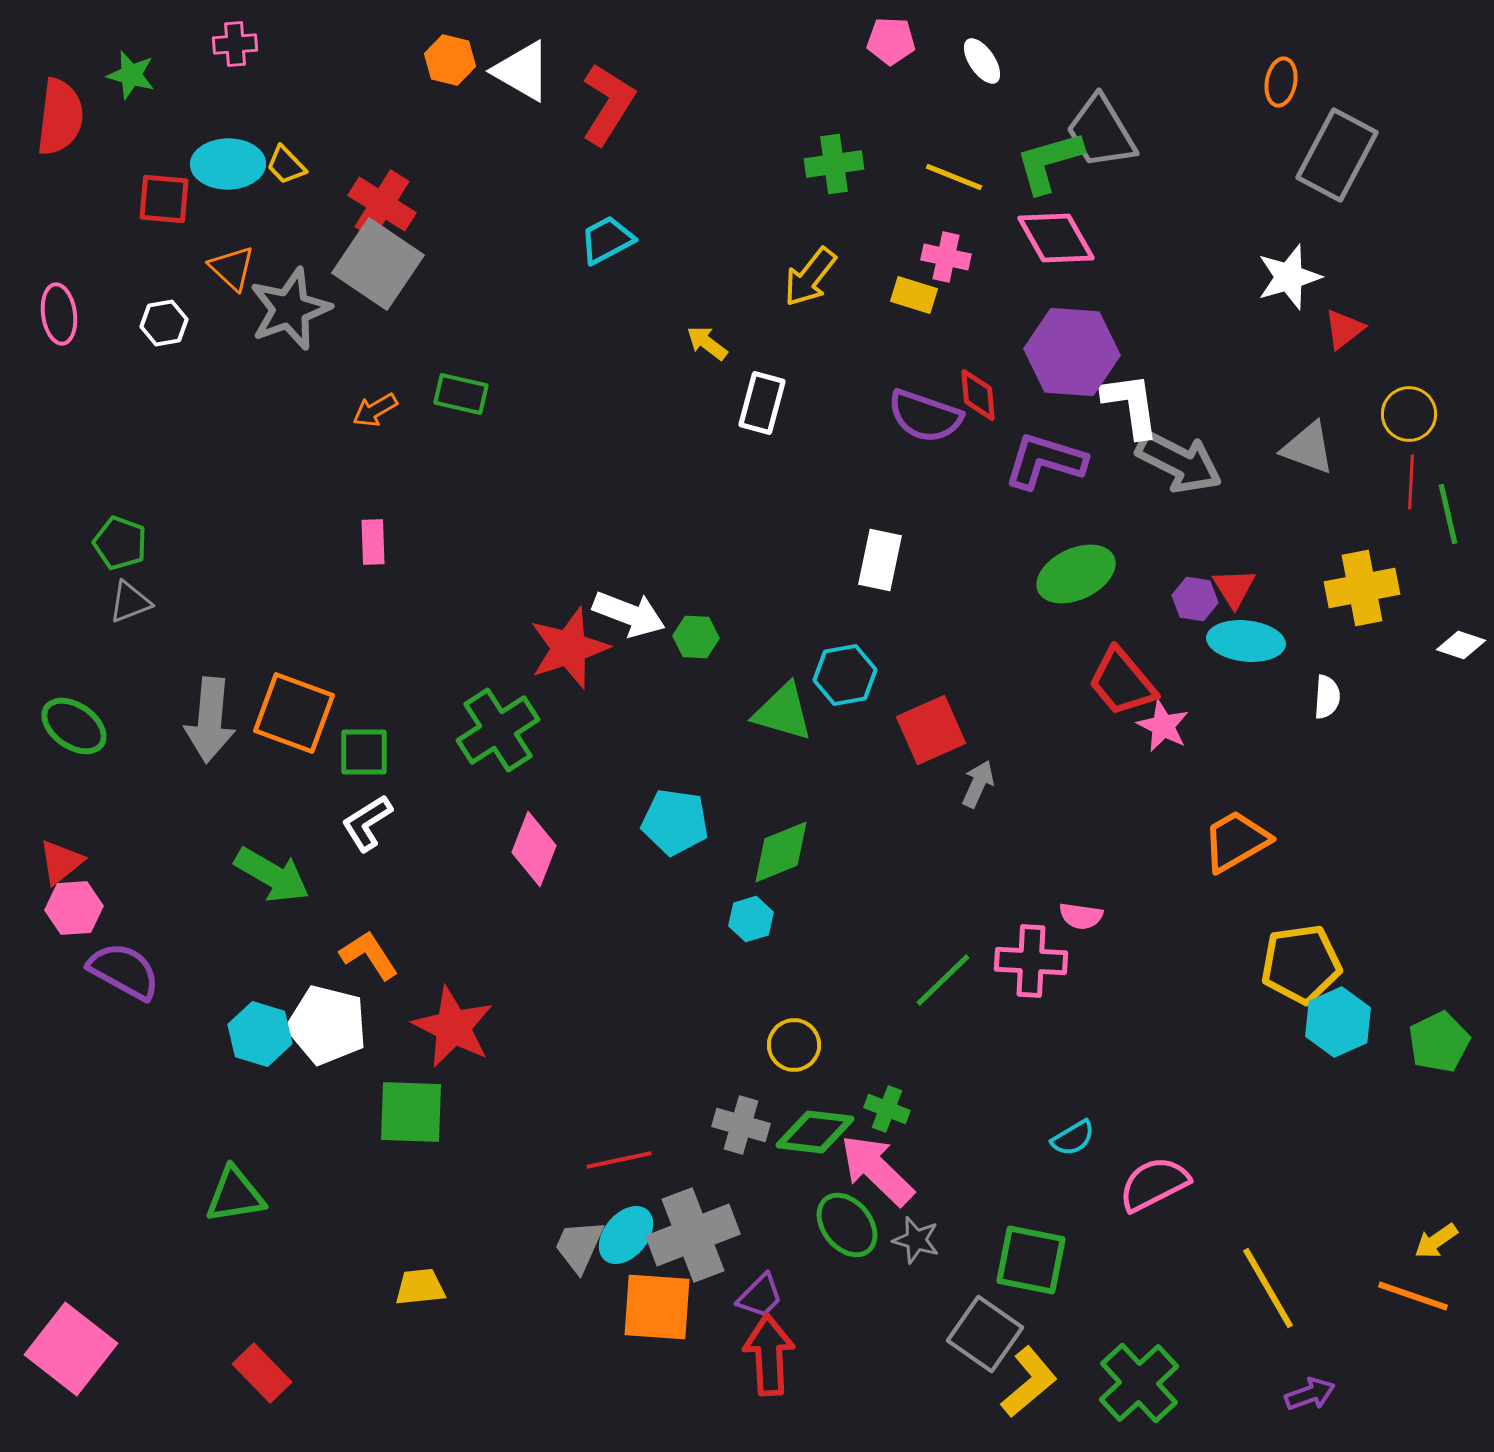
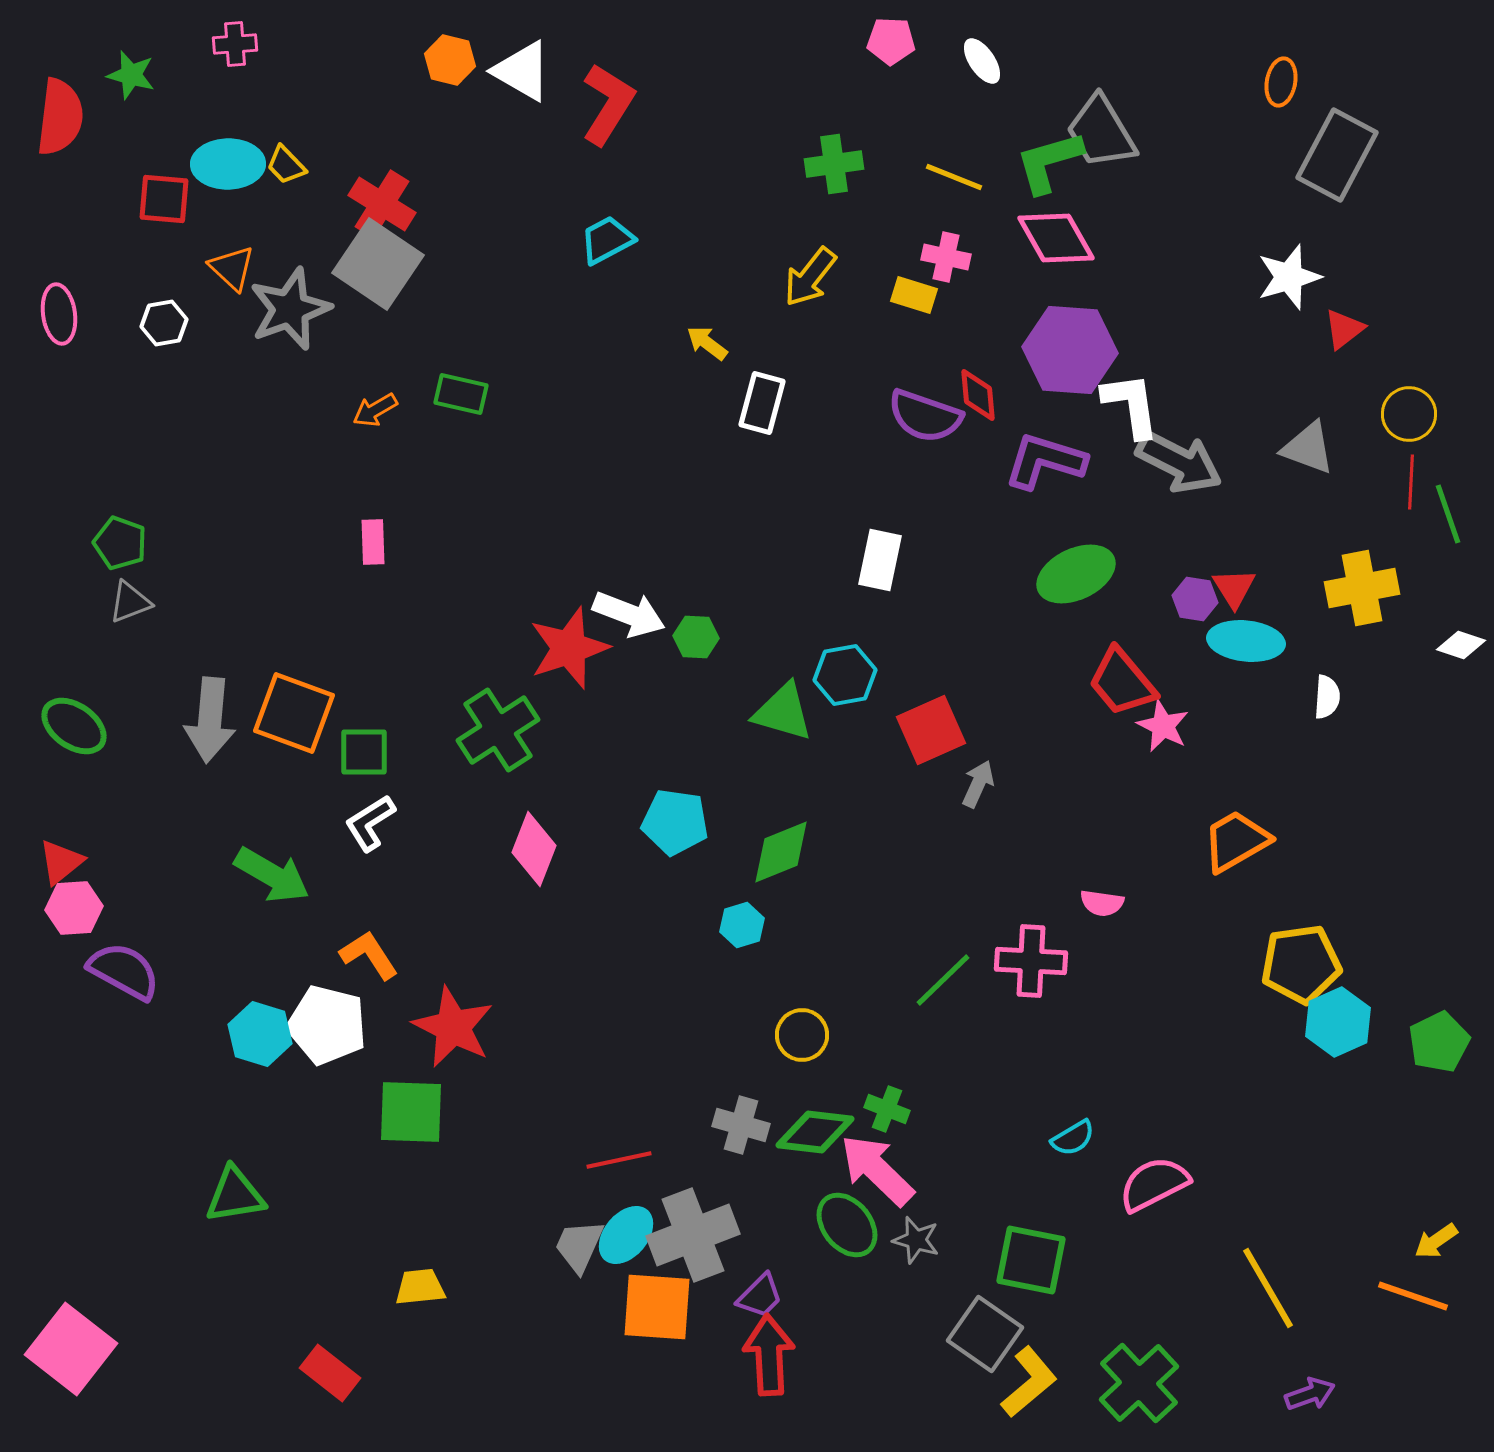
purple hexagon at (1072, 352): moved 2 px left, 2 px up
green line at (1448, 514): rotated 6 degrees counterclockwise
white L-shape at (367, 823): moved 3 px right
pink semicircle at (1081, 916): moved 21 px right, 13 px up
cyan hexagon at (751, 919): moved 9 px left, 6 px down
yellow circle at (794, 1045): moved 8 px right, 10 px up
red rectangle at (262, 1373): moved 68 px right; rotated 8 degrees counterclockwise
